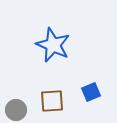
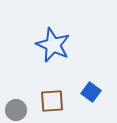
blue square: rotated 30 degrees counterclockwise
